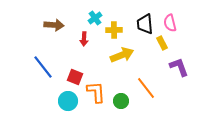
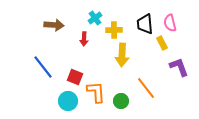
yellow arrow: rotated 115 degrees clockwise
